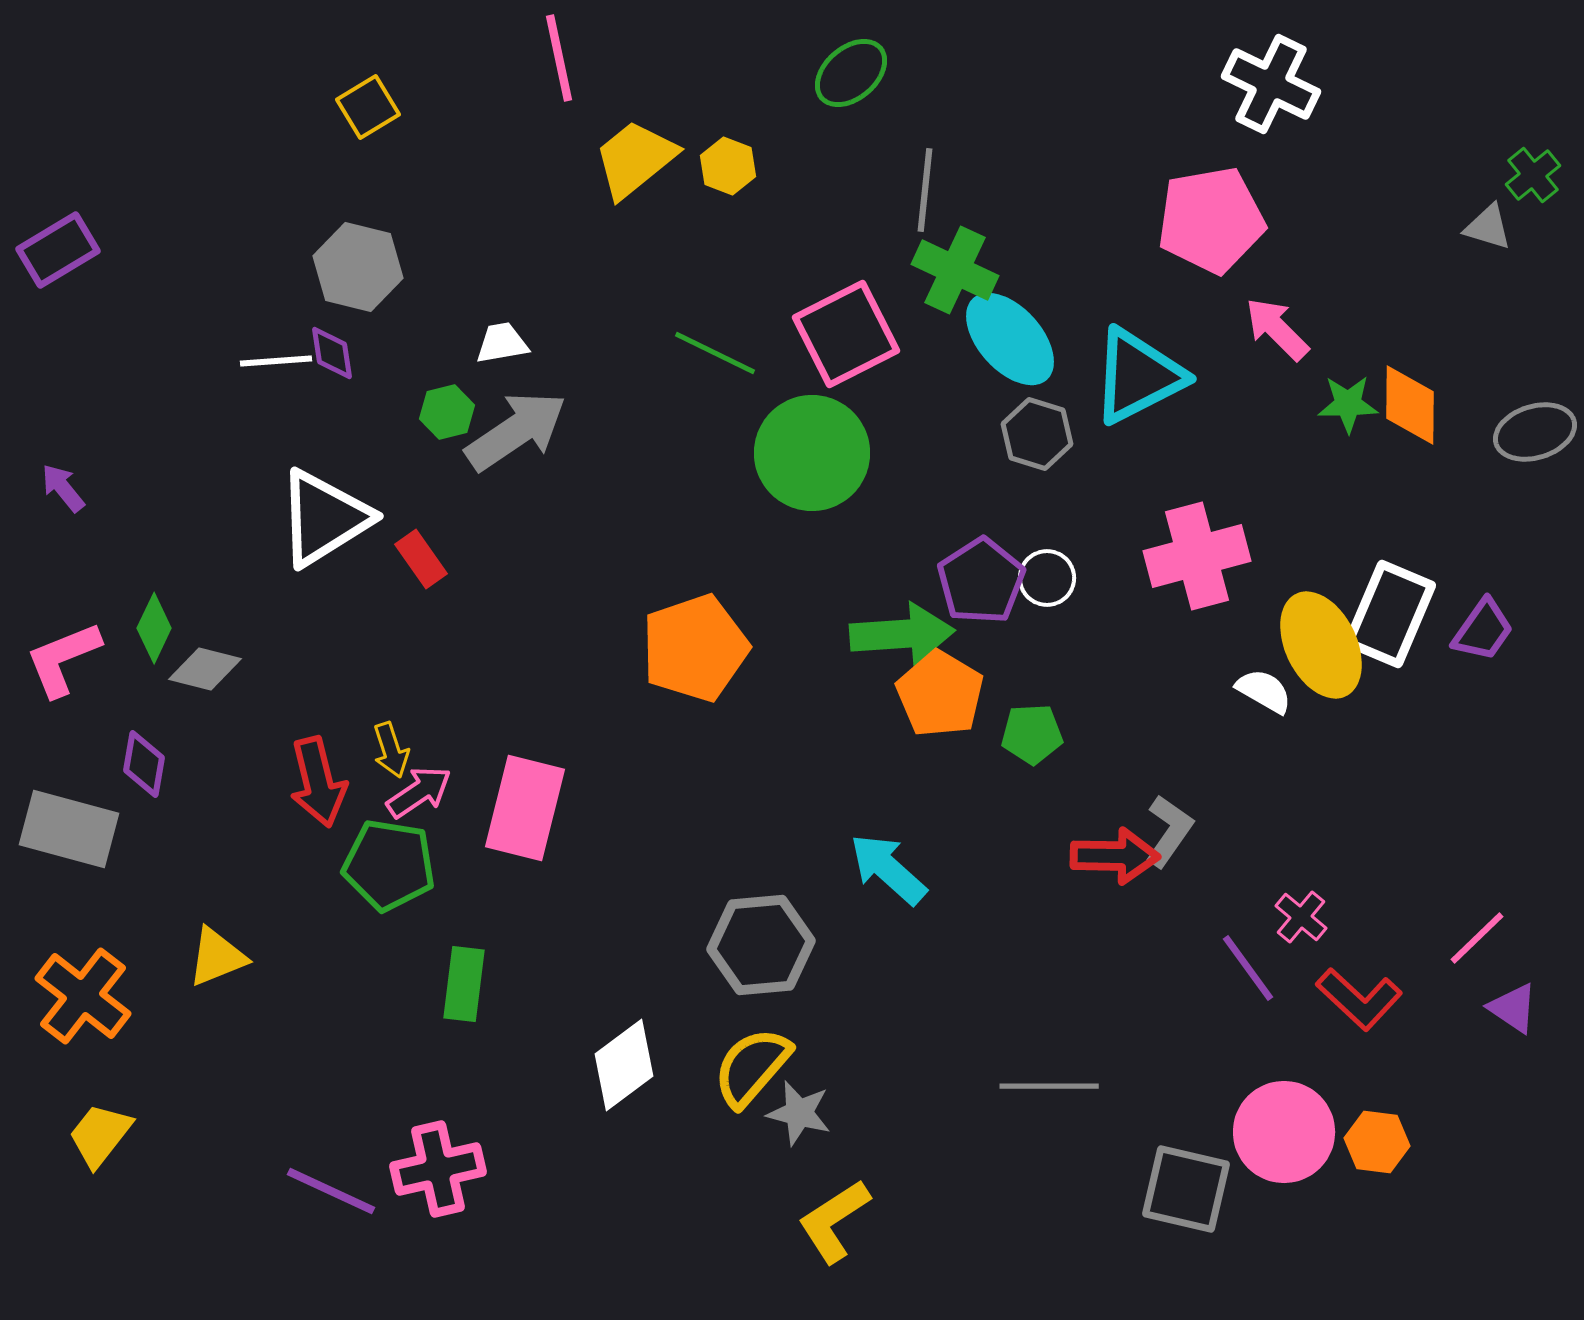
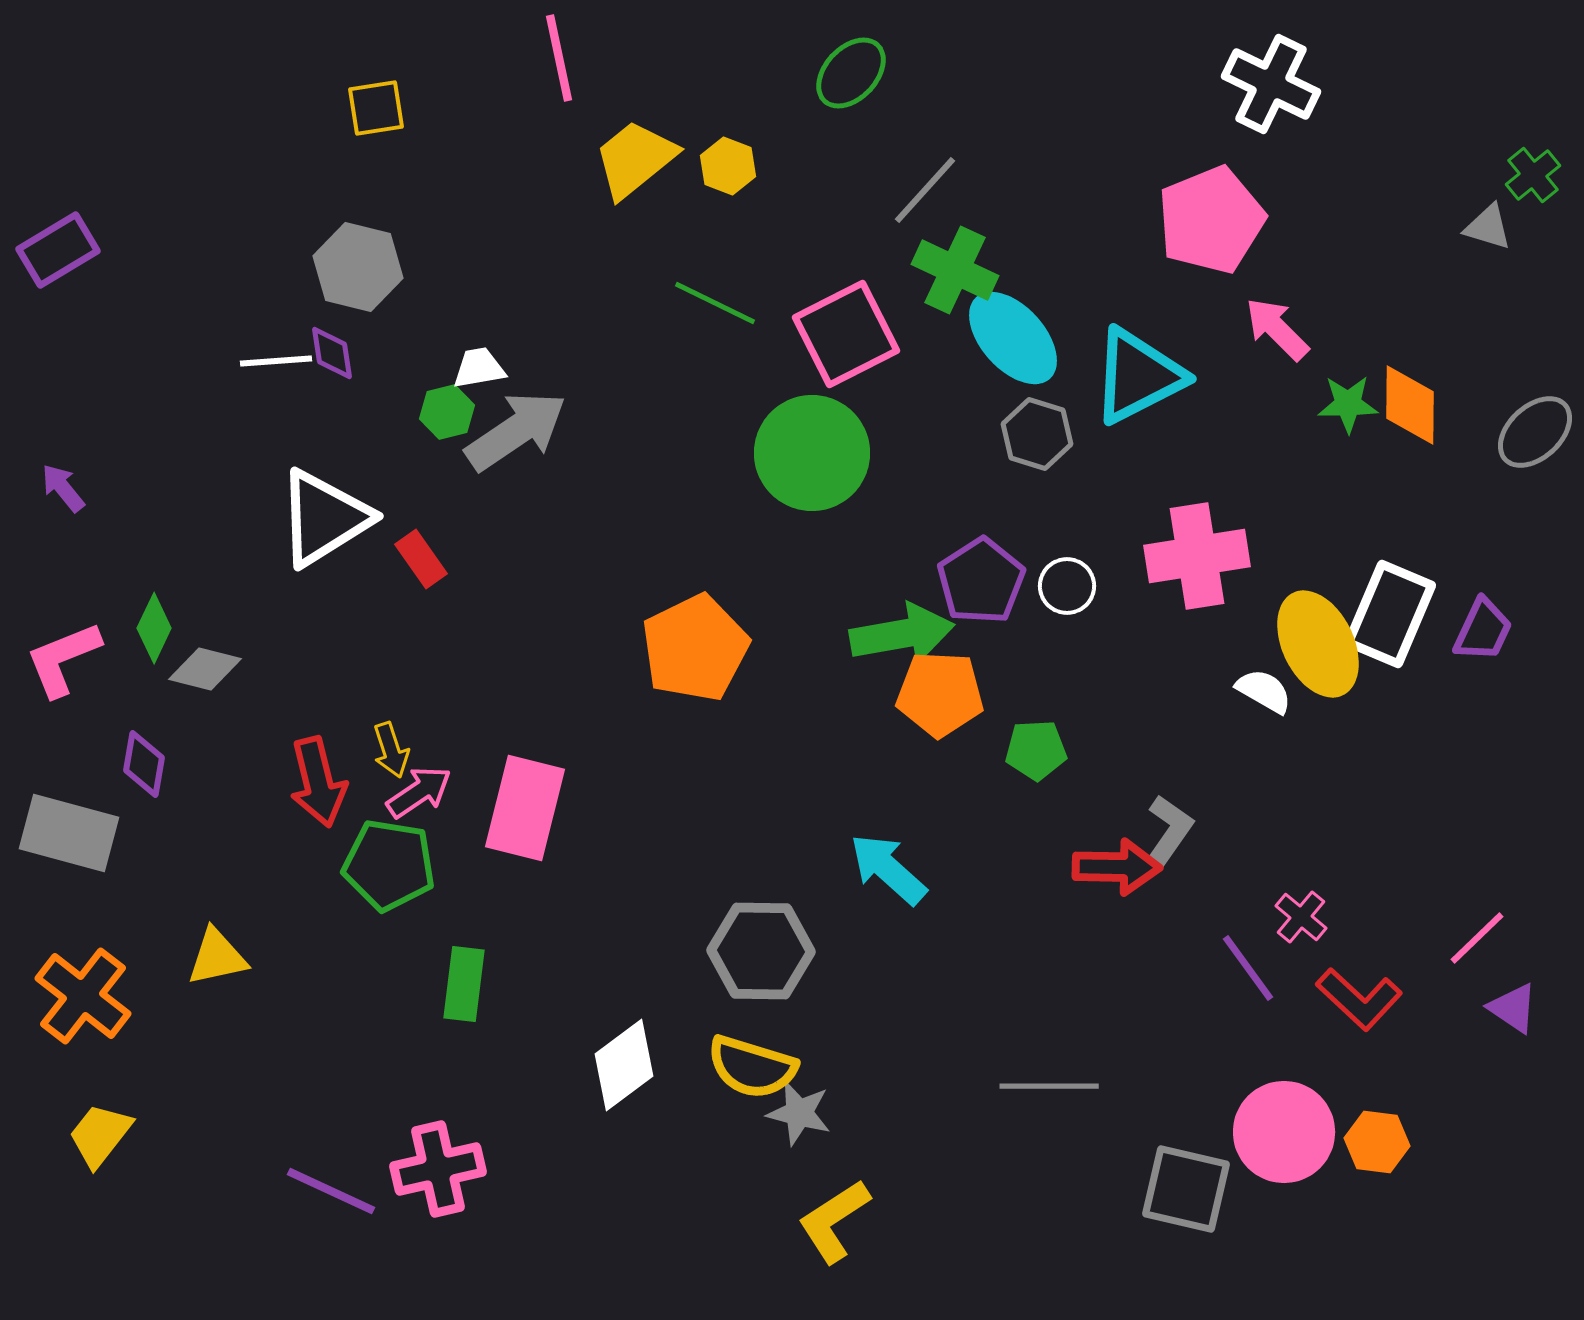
green ellipse at (851, 73): rotated 6 degrees counterclockwise
yellow square at (368, 107): moved 8 px right, 1 px down; rotated 22 degrees clockwise
gray line at (925, 190): rotated 36 degrees clockwise
pink pentagon at (1211, 220): rotated 12 degrees counterclockwise
cyan ellipse at (1010, 339): moved 3 px right, 1 px up
white trapezoid at (502, 343): moved 23 px left, 25 px down
green line at (715, 353): moved 50 px up
gray ellipse at (1535, 432): rotated 26 degrees counterclockwise
pink cross at (1197, 556): rotated 6 degrees clockwise
white circle at (1047, 578): moved 20 px right, 8 px down
purple trapezoid at (1483, 630): rotated 10 degrees counterclockwise
green arrow at (902, 634): rotated 6 degrees counterclockwise
yellow ellipse at (1321, 645): moved 3 px left, 1 px up
orange pentagon at (695, 648): rotated 7 degrees counterclockwise
orange pentagon at (940, 694): rotated 28 degrees counterclockwise
green pentagon at (1032, 734): moved 4 px right, 16 px down
gray rectangle at (69, 829): moved 4 px down
red arrow at (1115, 856): moved 2 px right, 11 px down
gray hexagon at (761, 945): moved 6 px down; rotated 6 degrees clockwise
yellow triangle at (217, 957): rotated 10 degrees clockwise
yellow semicircle at (752, 1067): rotated 114 degrees counterclockwise
